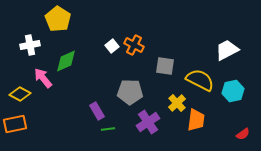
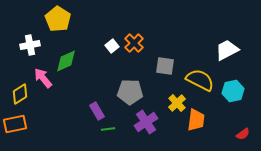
orange cross: moved 2 px up; rotated 18 degrees clockwise
yellow diamond: rotated 60 degrees counterclockwise
purple cross: moved 2 px left
